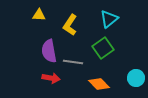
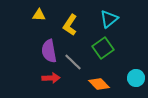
gray line: rotated 36 degrees clockwise
red arrow: rotated 12 degrees counterclockwise
